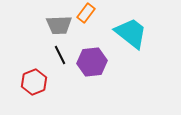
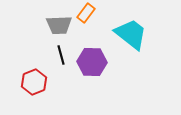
cyan trapezoid: moved 1 px down
black line: moved 1 px right; rotated 12 degrees clockwise
purple hexagon: rotated 8 degrees clockwise
